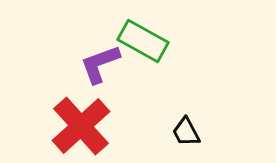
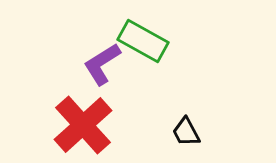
purple L-shape: moved 2 px right; rotated 12 degrees counterclockwise
red cross: moved 2 px right, 1 px up
